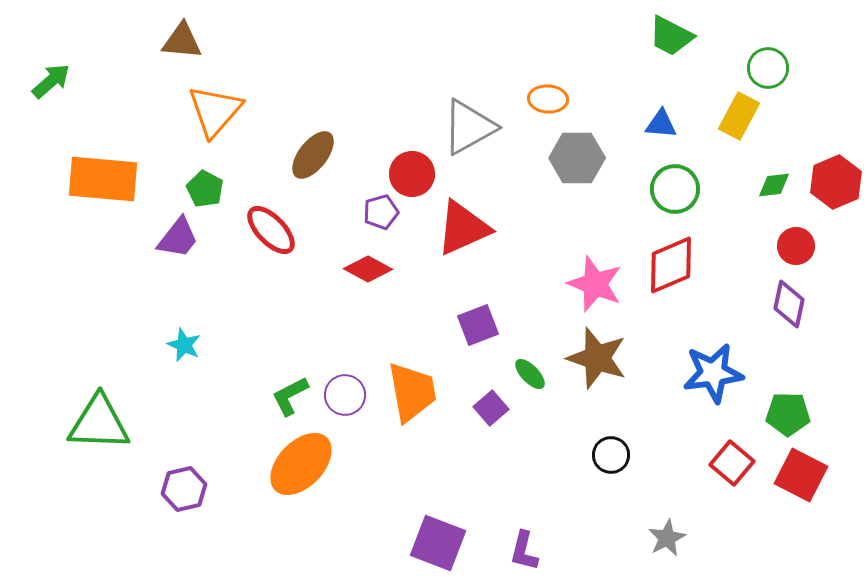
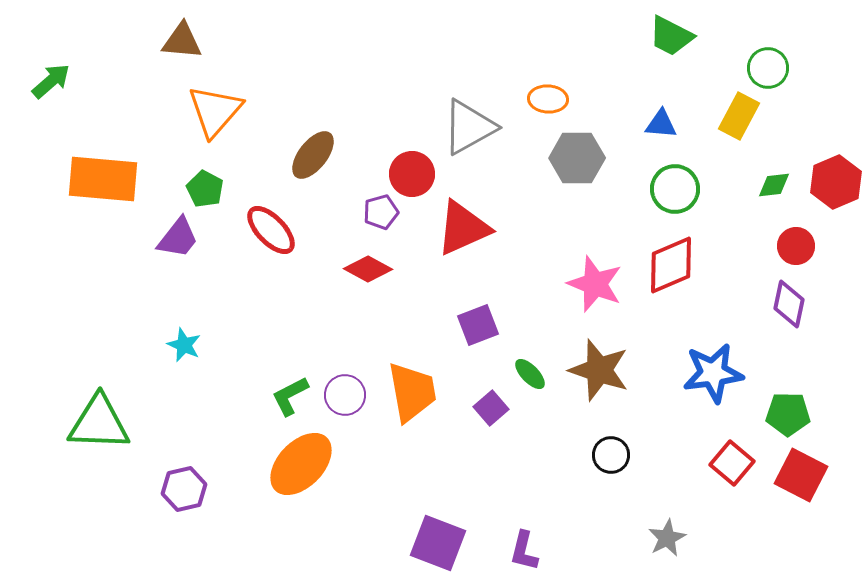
brown star at (597, 358): moved 2 px right, 12 px down
